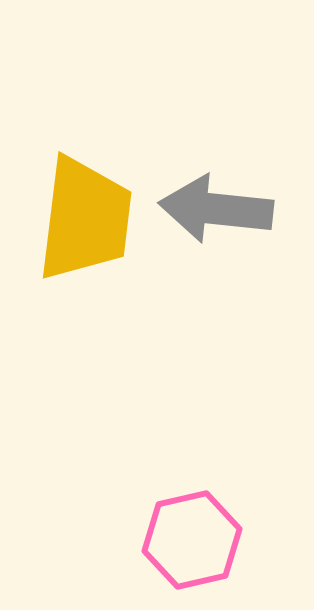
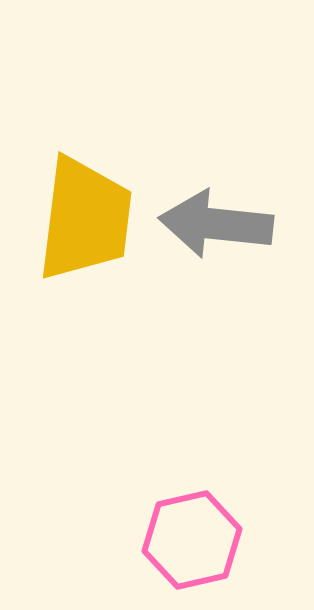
gray arrow: moved 15 px down
